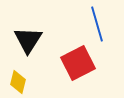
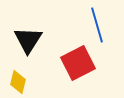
blue line: moved 1 px down
